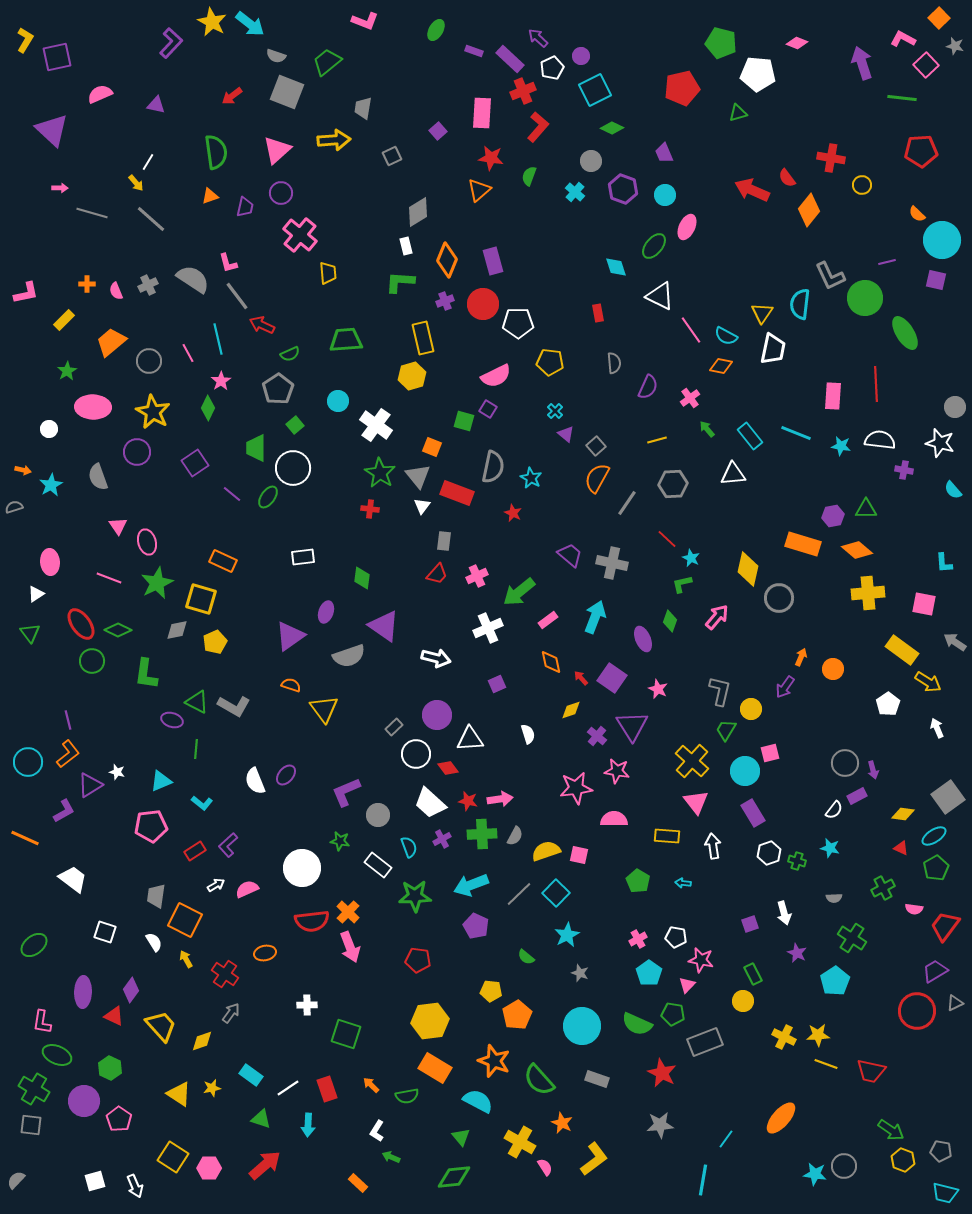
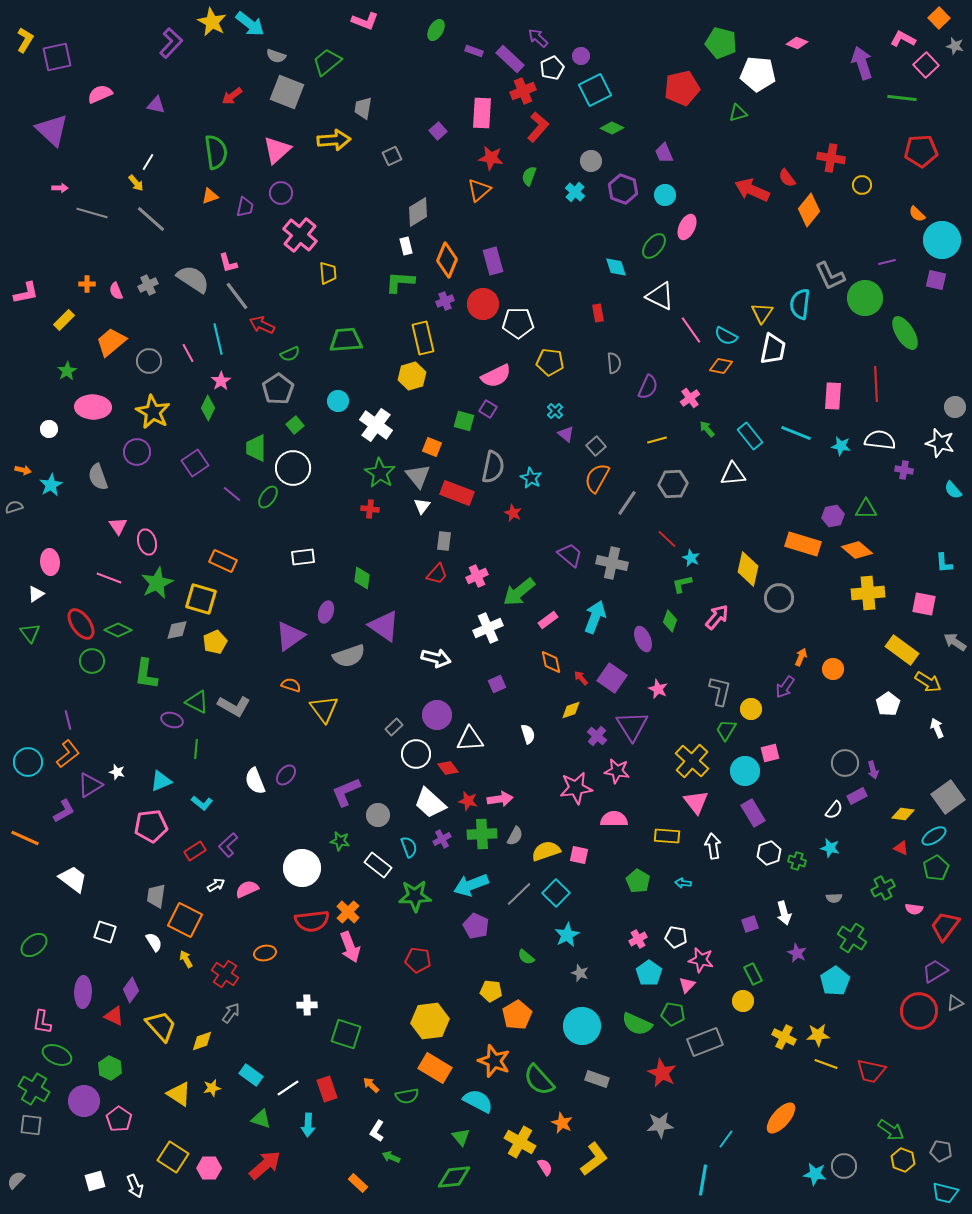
red circle at (917, 1011): moved 2 px right
